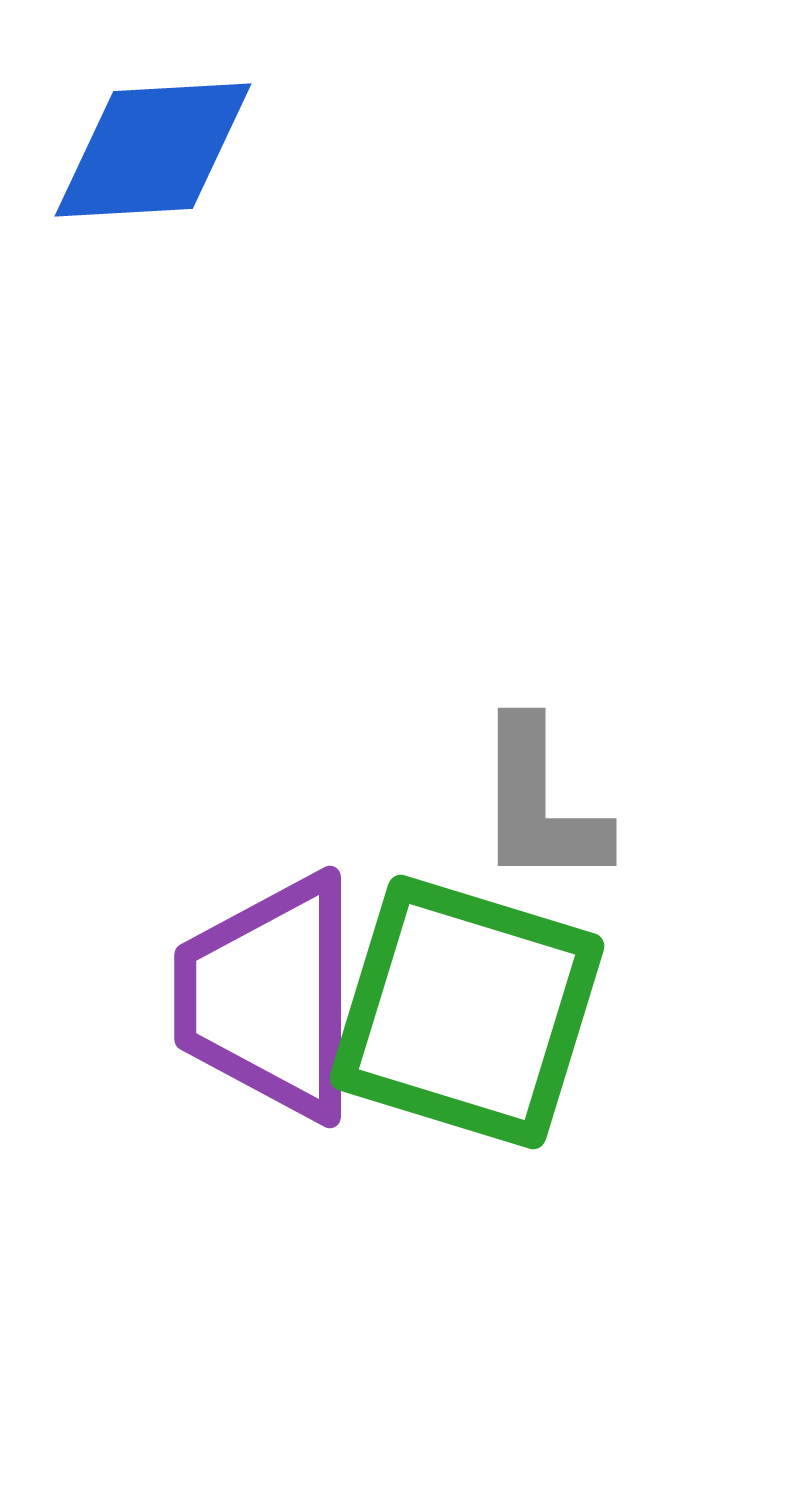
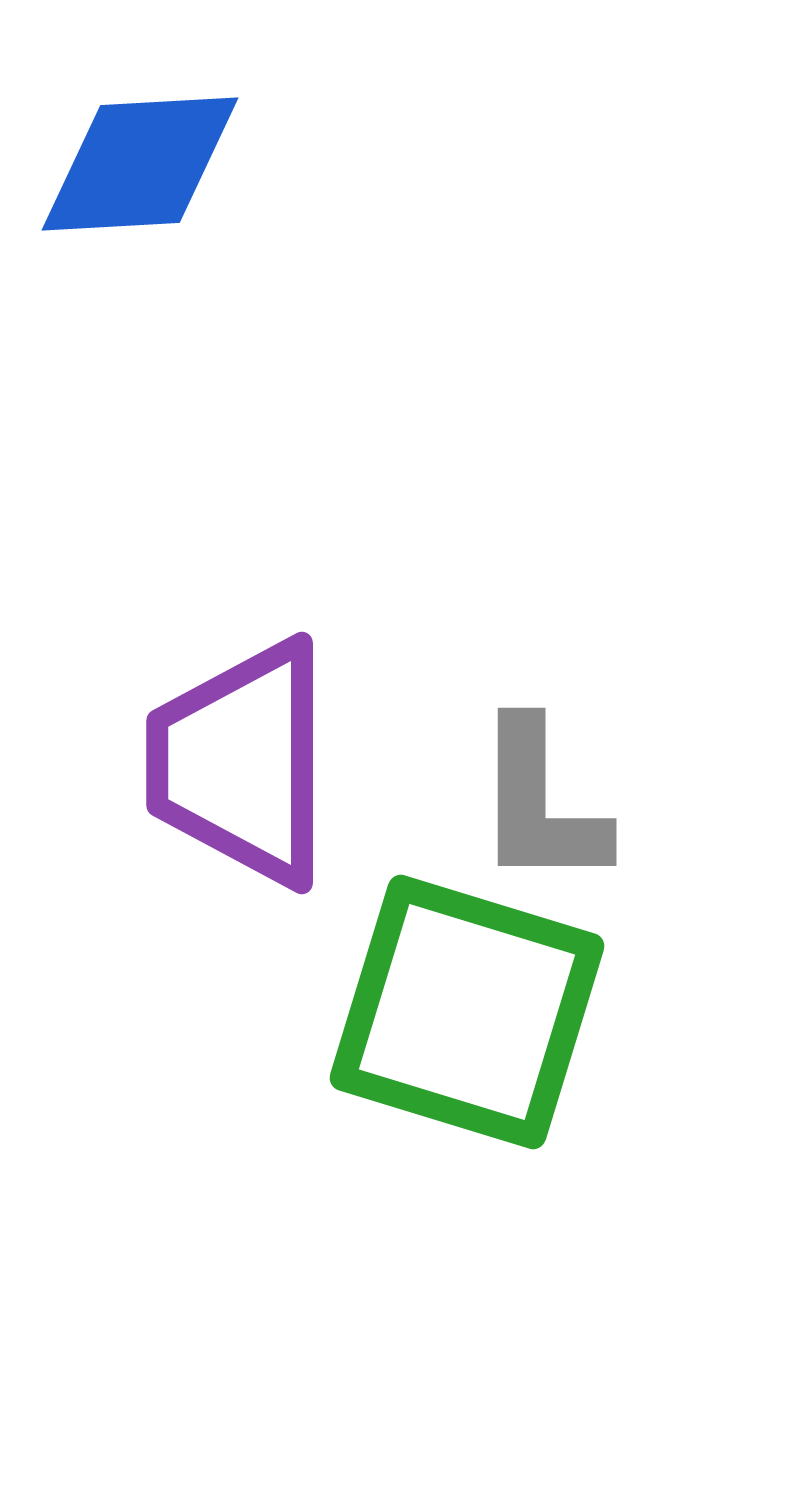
blue diamond: moved 13 px left, 14 px down
purple trapezoid: moved 28 px left, 234 px up
